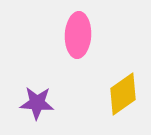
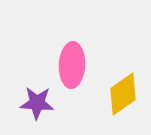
pink ellipse: moved 6 px left, 30 px down
